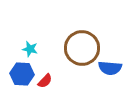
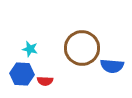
blue semicircle: moved 2 px right, 2 px up
red semicircle: rotated 49 degrees clockwise
